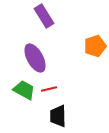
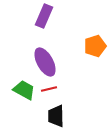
purple rectangle: rotated 55 degrees clockwise
purple ellipse: moved 10 px right, 4 px down
black trapezoid: moved 2 px left
